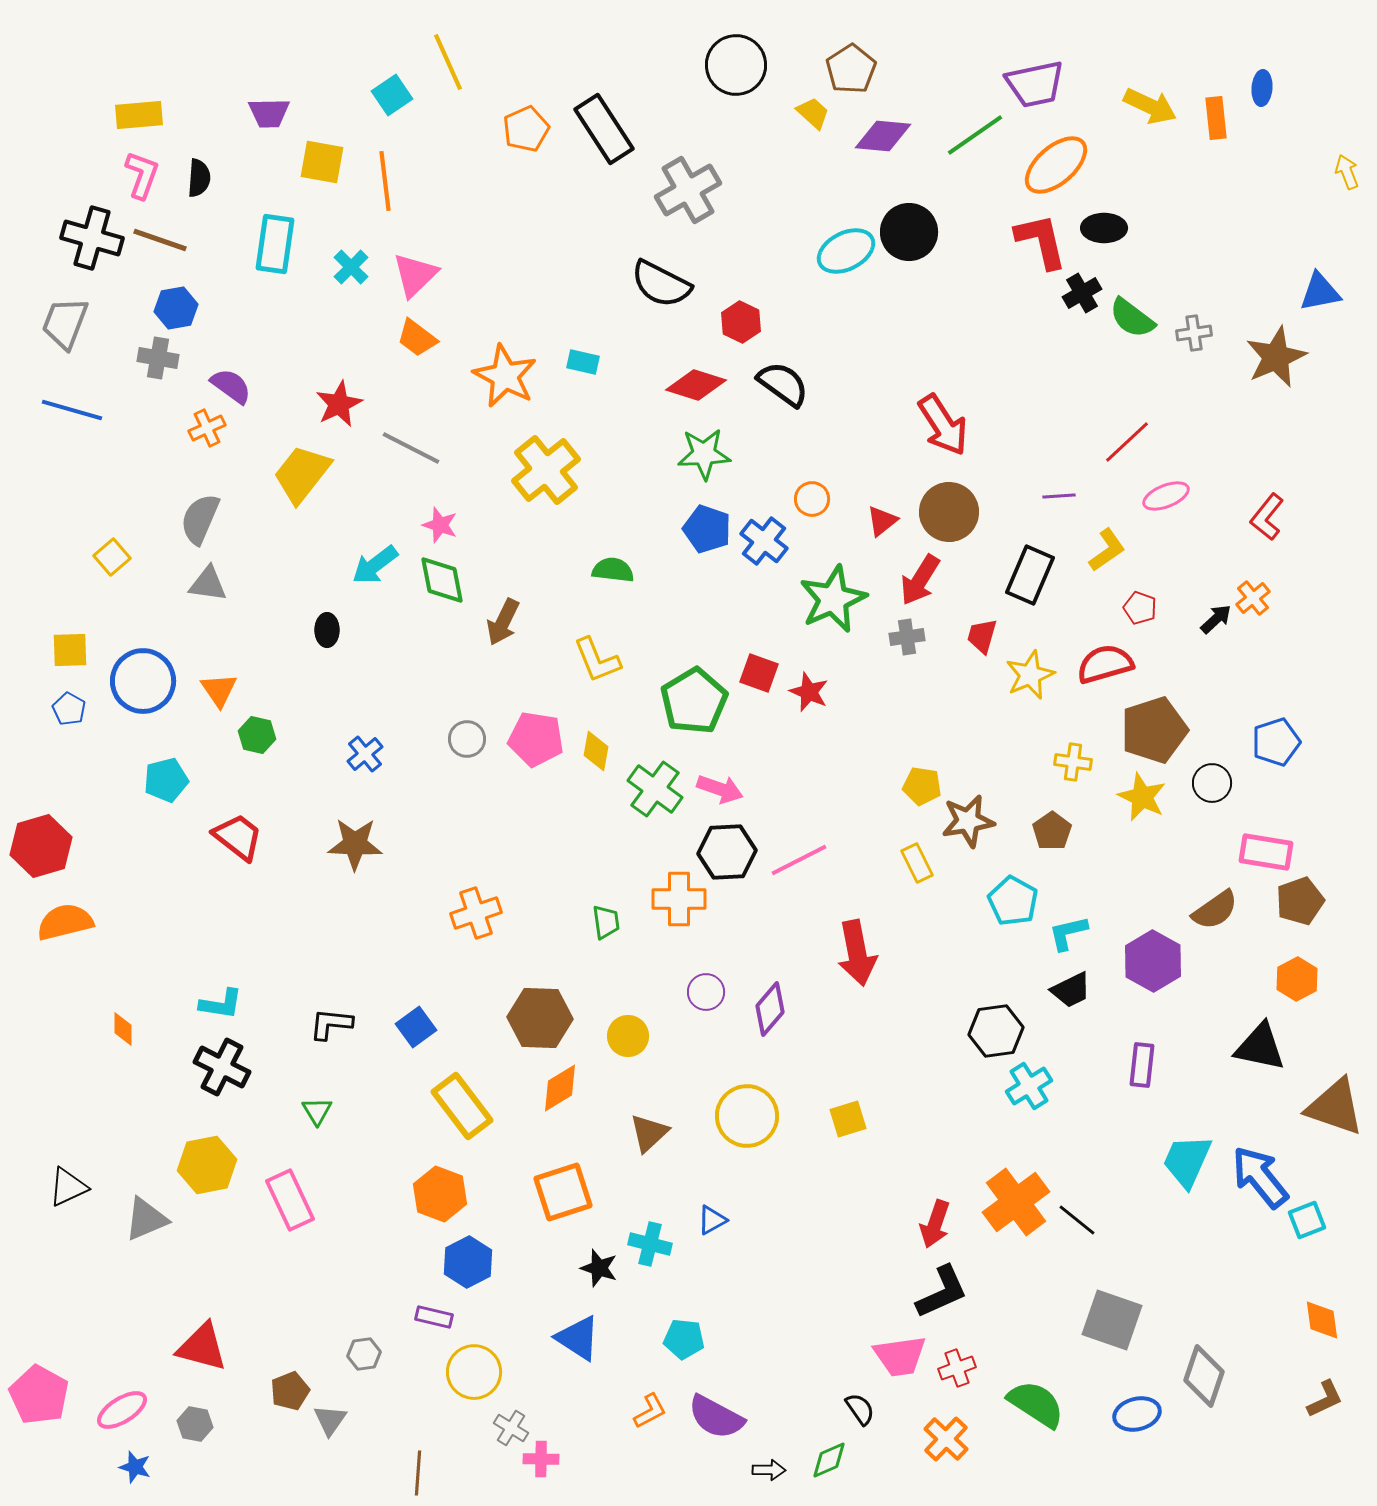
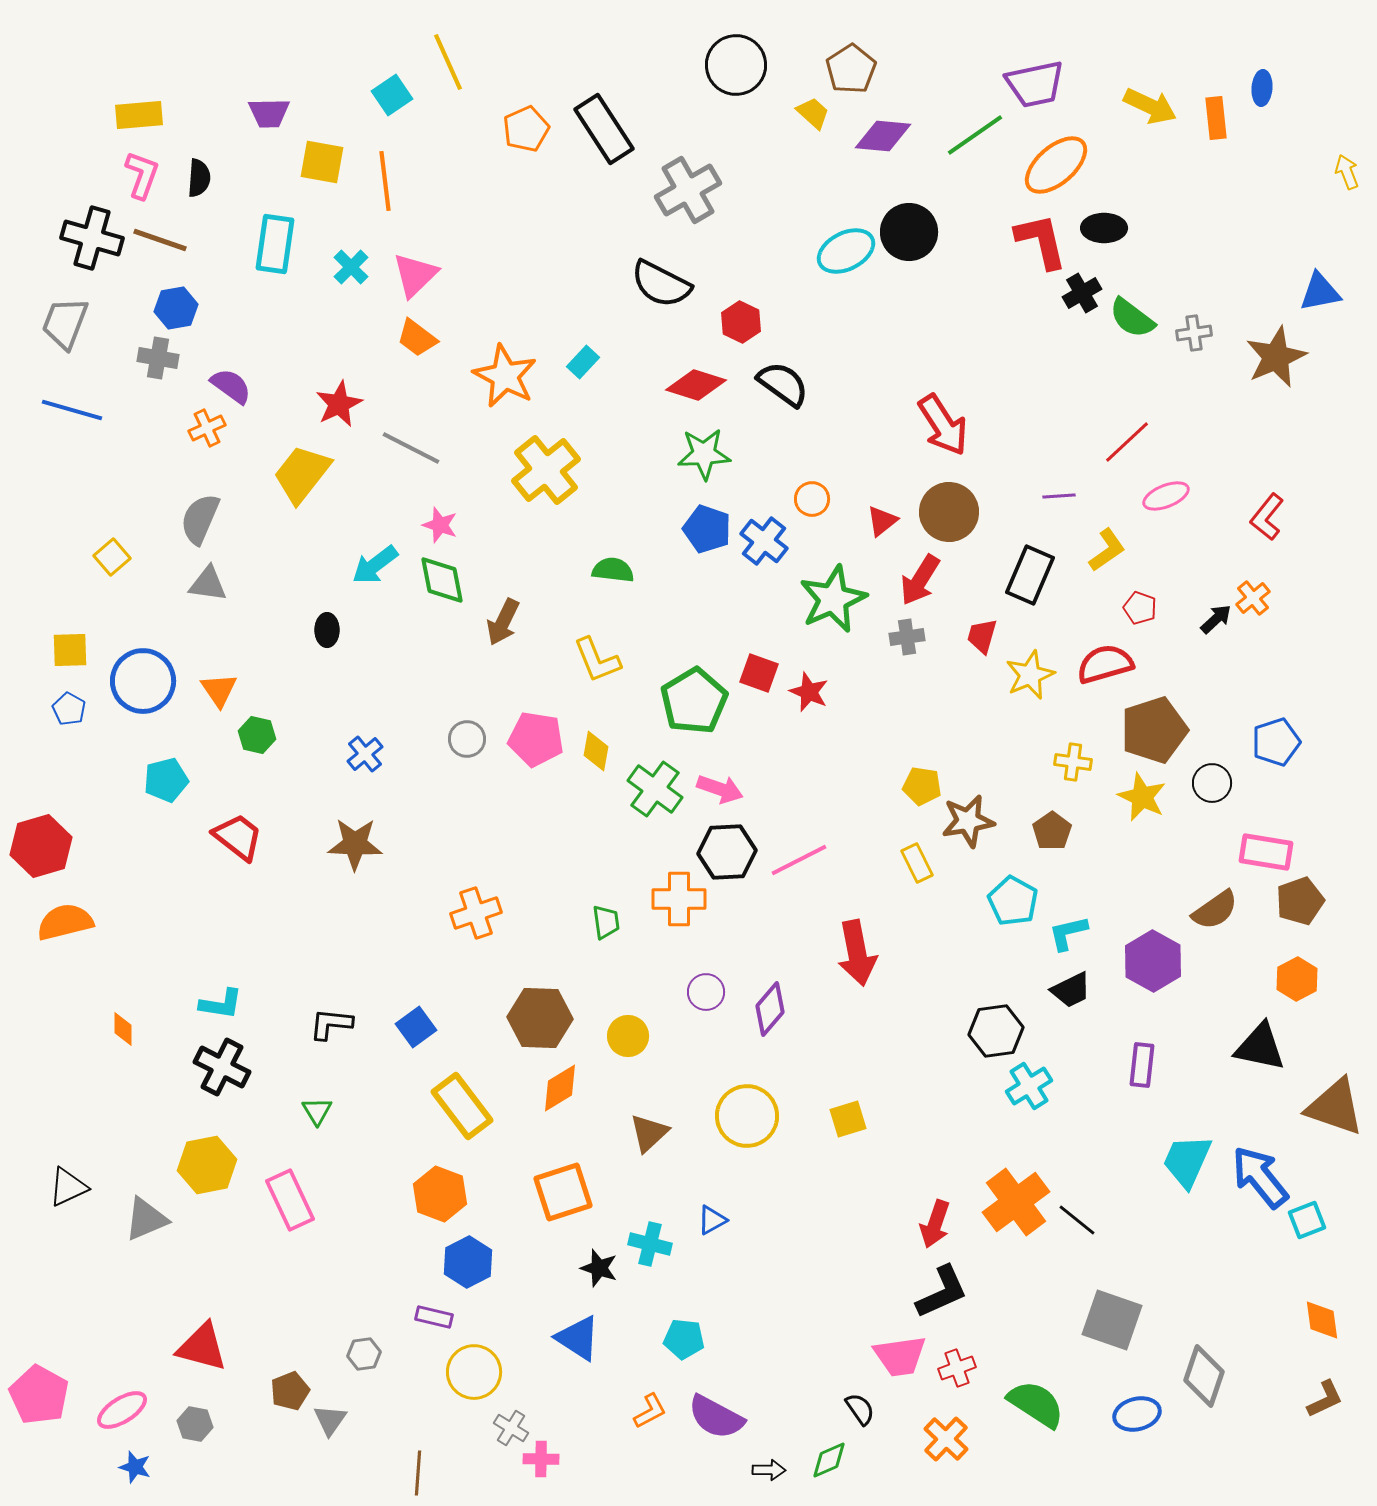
cyan rectangle at (583, 362): rotated 60 degrees counterclockwise
